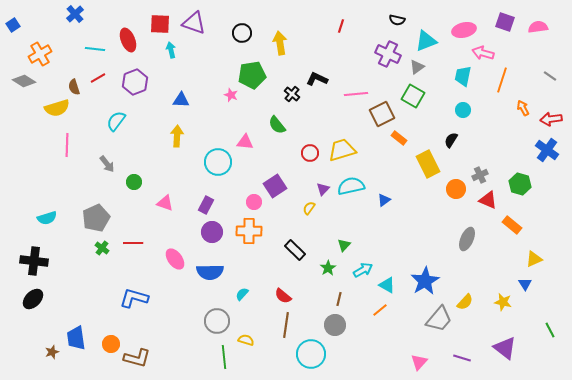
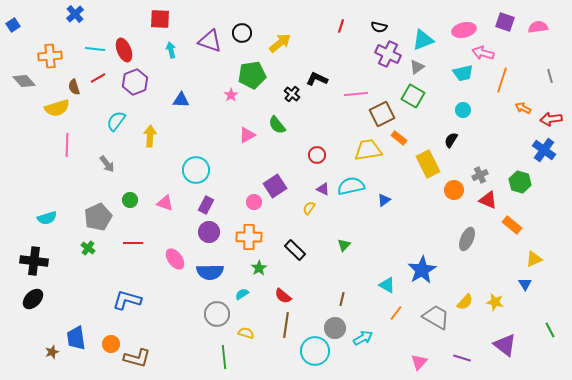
black semicircle at (397, 20): moved 18 px left, 7 px down
purple triangle at (194, 23): moved 16 px right, 18 px down
red square at (160, 24): moved 5 px up
red ellipse at (128, 40): moved 4 px left, 10 px down
cyan triangle at (426, 41): moved 3 px left, 1 px up
yellow arrow at (280, 43): rotated 60 degrees clockwise
orange cross at (40, 54): moved 10 px right, 2 px down; rotated 25 degrees clockwise
cyan trapezoid at (463, 76): moved 3 px up; rotated 115 degrees counterclockwise
gray line at (550, 76): rotated 40 degrees clockwise
gray diamond at (24, 81): rotated 15 degrees clockwise
pink star at (231, 95): rotated 16 degrees clockwise
orange arrow at (523, 108): rotated 35 degrees counterclockwise
yellow arrow at (177, 136): moved 27 px left
pink triangle at (245, 142): moved 2 px right, 7 px up; rotated 36 degrees counterclockwise
yellow trapezoid at (342, 150): moved 26 px right; rotated 8 degrees clockwise
blue cross at (547, 150): moved 3 px left
red circle at (310, 153): moved 7 px right, 2 px down
cyan circle at (218, 162): moved 22 px left, 8 px down
green circle at (134, 182): moved 4 px left, 18 px down
green hexagon at (520, 184): moved 2 px up
purple triangle at (323, 189): rotated 48 degrees counterclockwise
orange circle at (456, 189): moved 2 px left, 1 px down
gray pentagon at (96, 218): moved 2 px right, 1 px up
orange cross at (249, 231): moved 6 px down
purple circle at (212, 232): moved 3 px left
green cross at (102, 248): moved 14 px left
green star at (328, 268): moved 69 px left
cyan arrow at (363, 270): moved 68 px down
blue star at (425, 281): moved 3 px left, 11 px up
cyan semicircle at (242, 294): rotated 16 degrees clockwise
blue L-shape at (134, 298): moved 7 px left, 2 px down
brown line at (339, 299): moved 3 px right
yellow star at (503, 302): moved 8 px left
orange line at (380, 310): moved 16 px right, 3 px down; rotated 14 degrees counterclockwise
gray trapezoid at (439, 319): moved 3 px left, 2 px up; rotated 100 degrees counterclockwise
gray circle at (217, 321): moved 7 px up
gray circle at (335, 325): moved 3 px down
yellow semicircle at (246, 340): moved 7 px up
purple triangle at (505, 348): moved 3 px up
cyan circle at (311, 354): moved 4 px right, 3 px up
